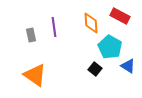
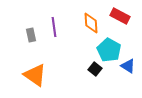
cyan pentagon: moved 1 px left, 3 px down
